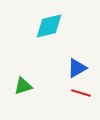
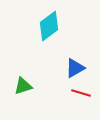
cyan diamond: rotated 24 degrees counterclockwise
blue triangle: moved 2 px left
